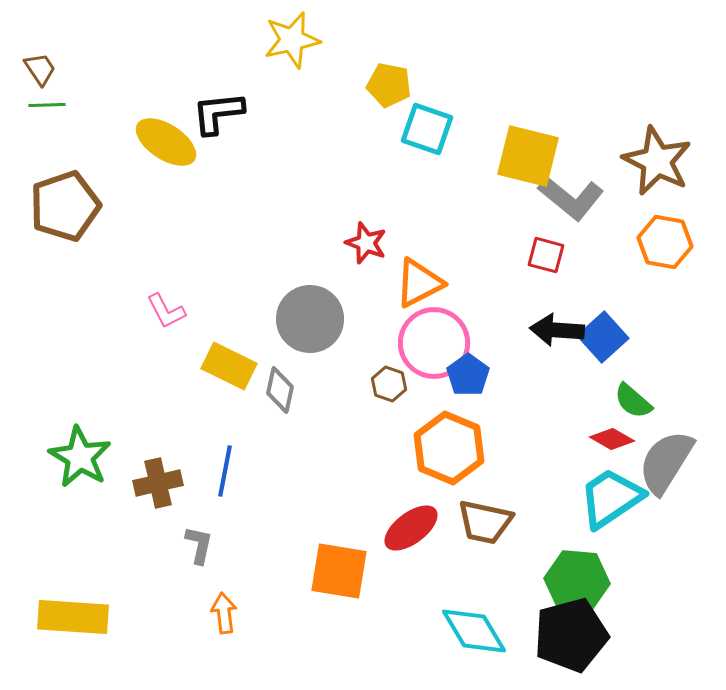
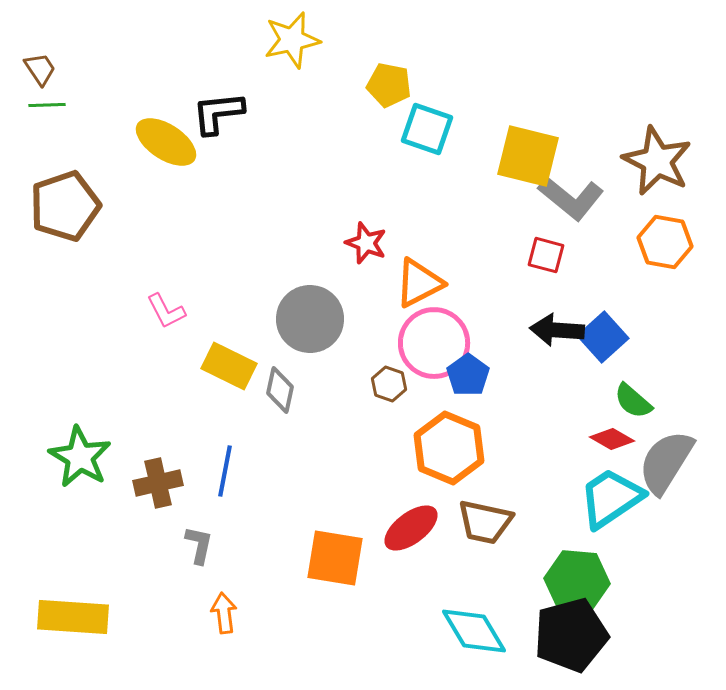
orange square at (339, 571): moved 4 px left, 13 px up
